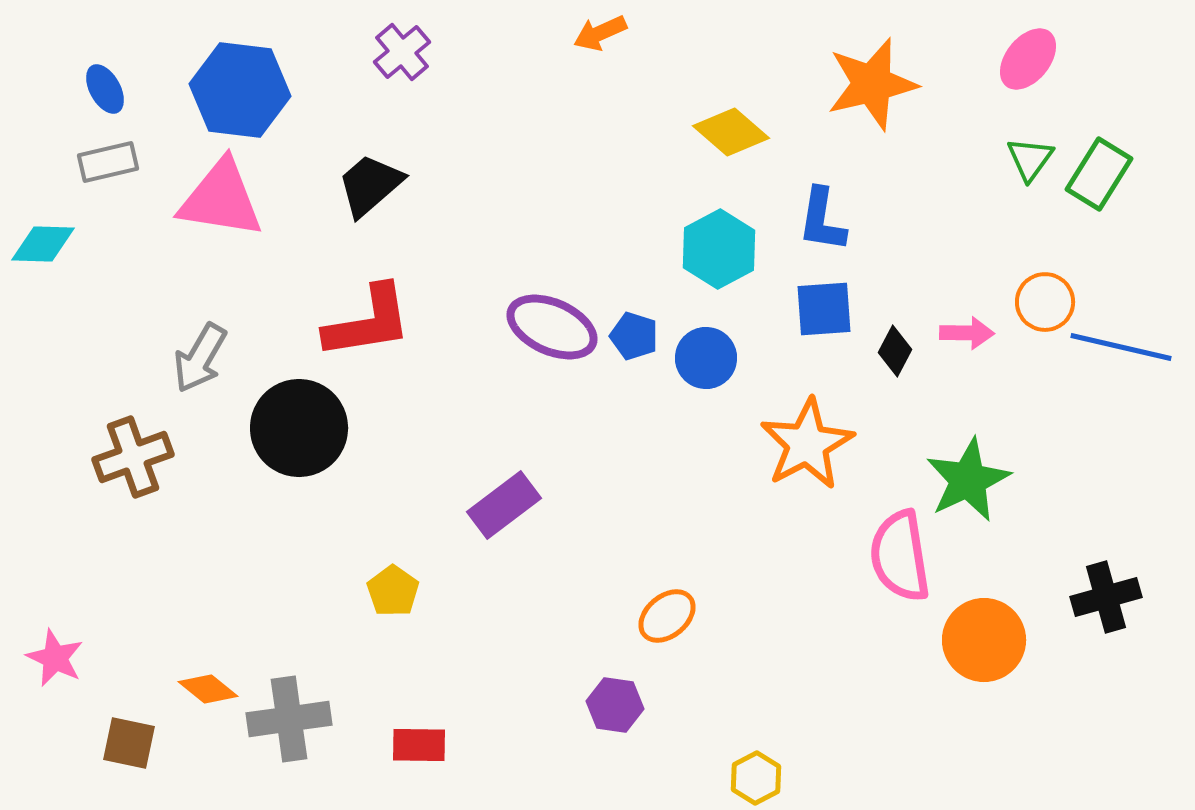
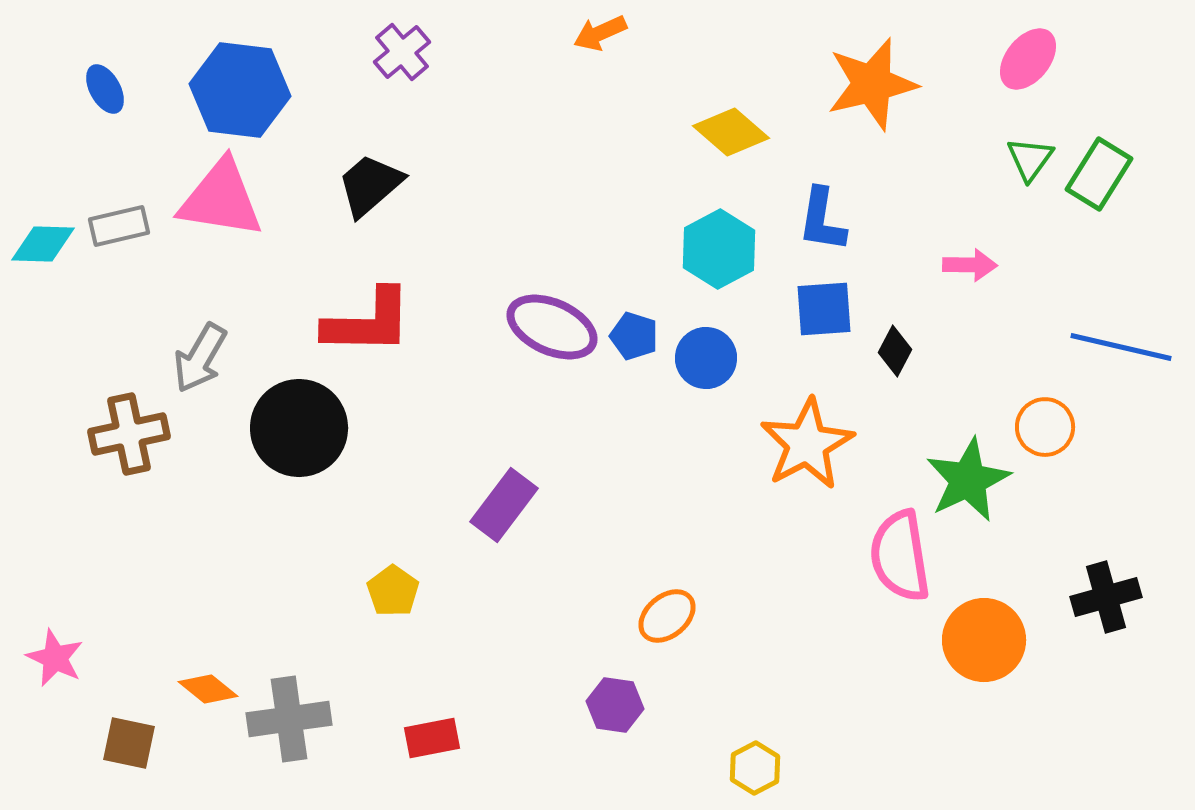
gray rectangle at (108, 162): moved 11 px right, 64 px down
orange circle at (1045, 302): moved 125 px down
red L-shape at (368, 322): rotated 10 degrees clockwise
pink arrow at (967, 333): moved 3 px right, 68 px up
brown cross at (133, 457): moved 4 px left, 23 px up; rotated 8 degrees clockwise
purple rectangle at (504, 505): rotated 16 degrees counterclockwise
red rectangle at (419, 745): moved 13 px right, 7 px up; rotated 12 degrees counterclockwise
yellow hexagon at (756, 778): moved 1 px left, 10 px up
